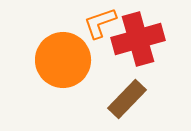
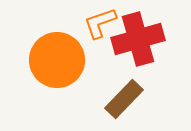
orange circle: moved 6 px left
brown rectangle: moved 3 px left
